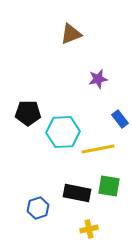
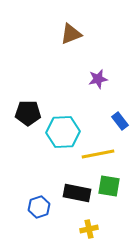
blue rectangle: moved 2 px down
yellow line: moved 5 px down
blue hexagon: moved 1 px right, 1 px up
